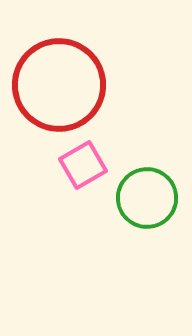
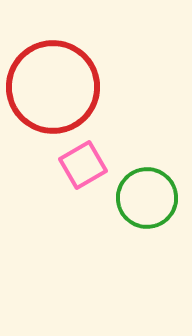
red circle: moved 6 px left, 2 px down
